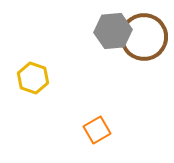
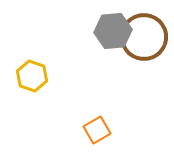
yellow hexagon: moved 1 px left, 2 px up
